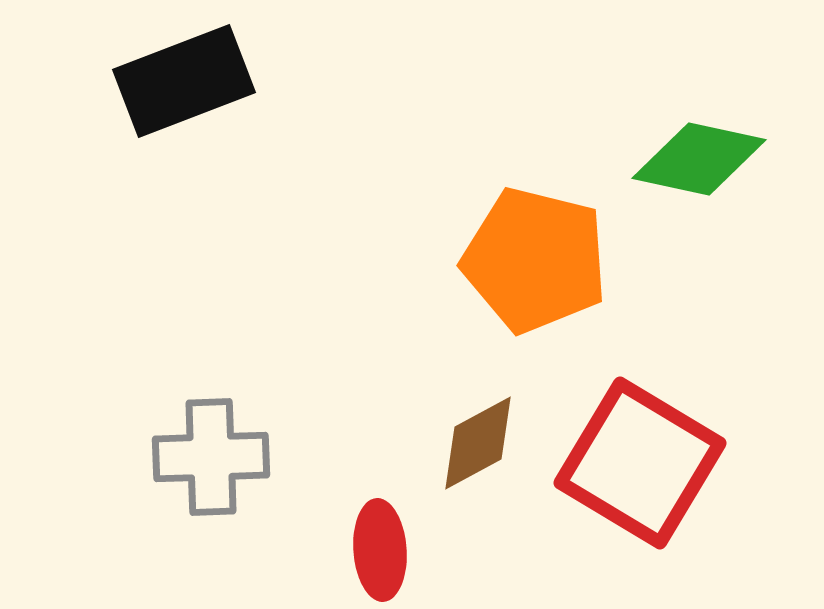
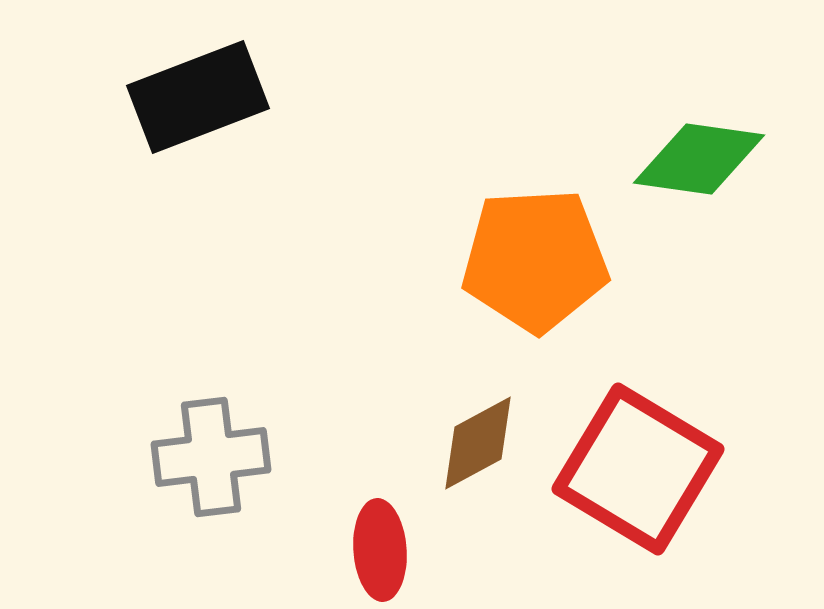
black rectangle: moved 14 px right, 16 px down
green diamond: rotated 4 degrees counterclockwise
orange pentagon: rotated 17 degrees counterclockwise
gray cross: rotated 5 degrees counterclockwise
red square: moved 2 px left, 6 px down
